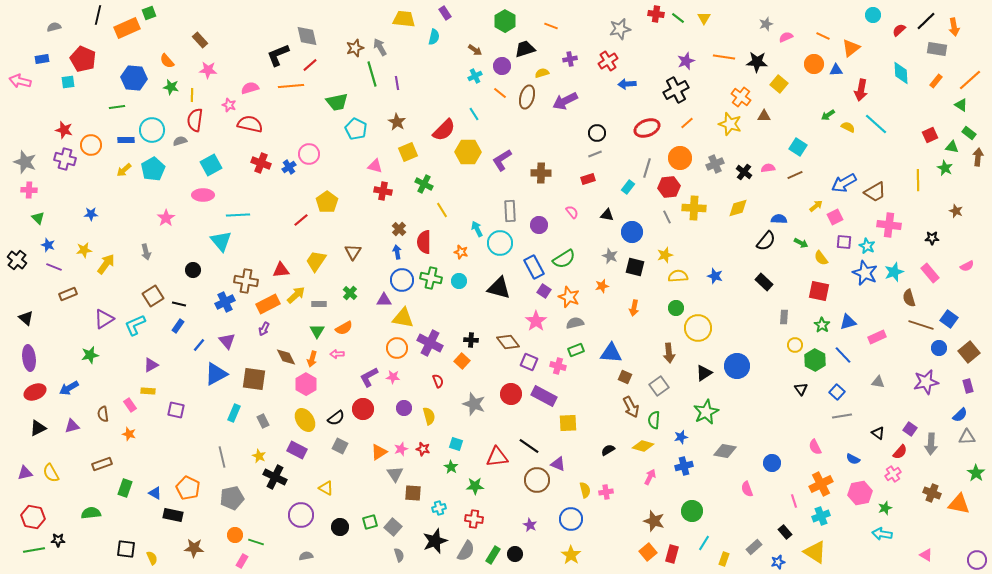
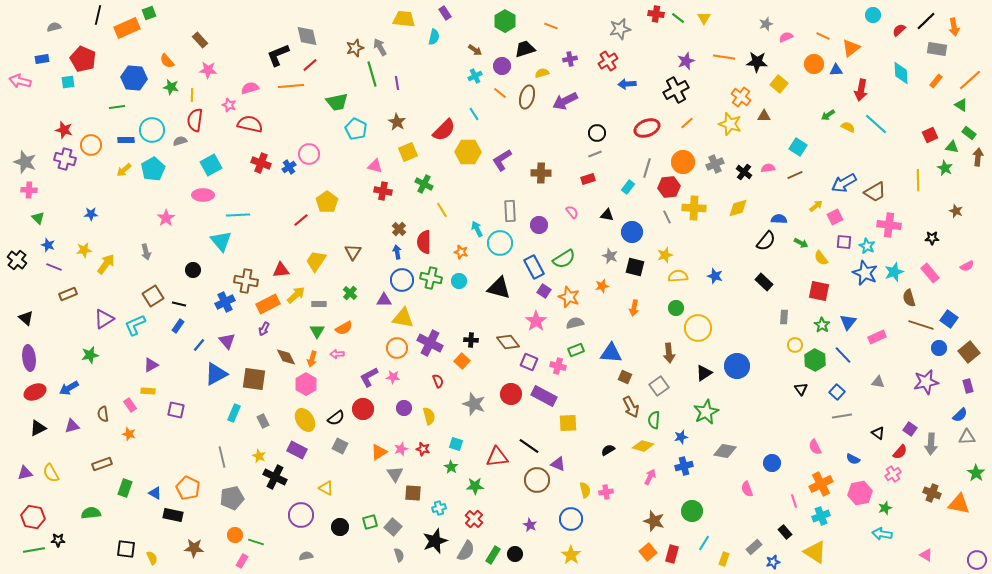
orange circle at (680, 158): moved 3 px right, 4 px down
blue triangle at (848, 322): rotated 36 degrees counterclockwise
red cross at (474, 519): rotated 36 degrees clockwise
blue star at (778, 562): moved 5 px left
